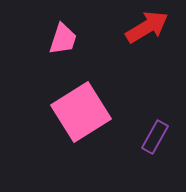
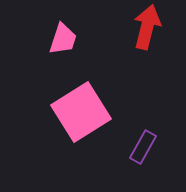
red arrow: rotated 45 degrees counterclockwise
purple rectangle: moved 12 px left, 10 px down
